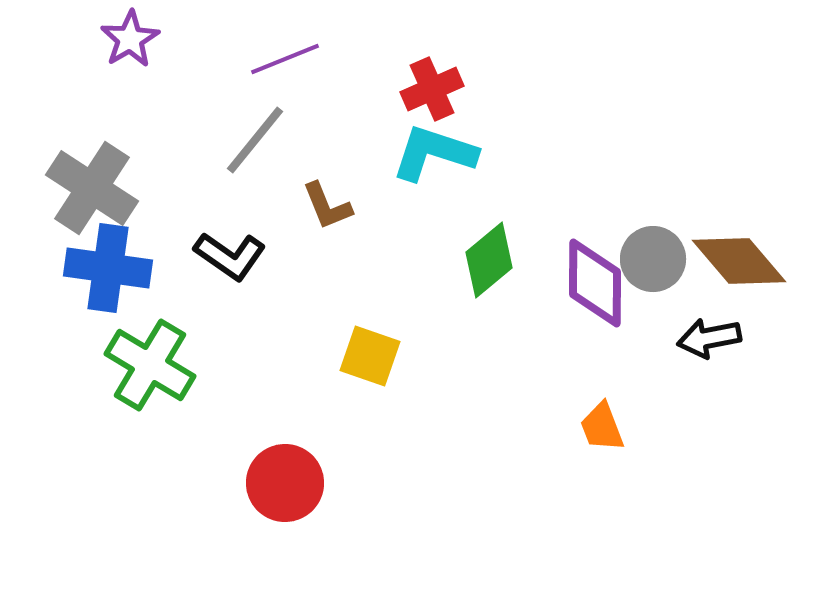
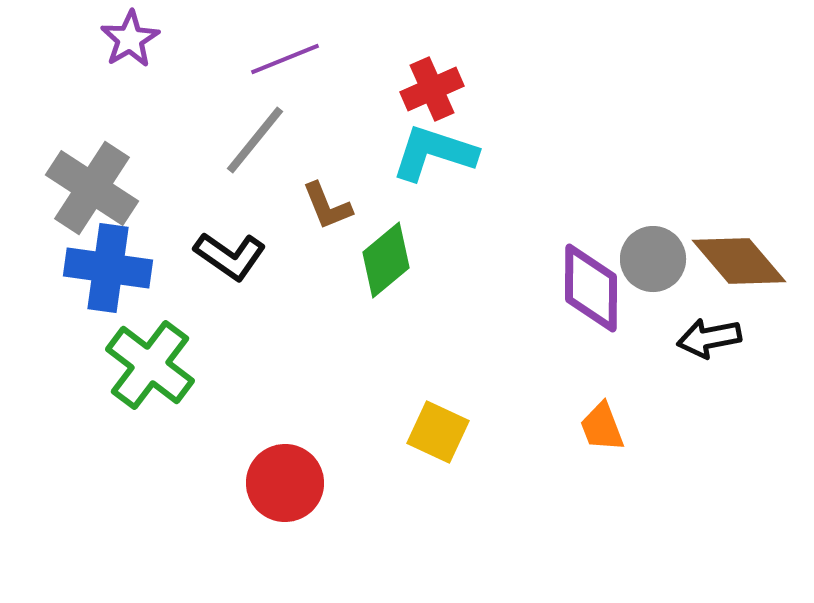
green diamond: moved 103 px left
purple diamond: moved 4 px left, 5 px down
yellow square: moved 68 px right, 76 px down; rotated 6 degrees clockwise
green cross: rotated 6 degrees clockwise
